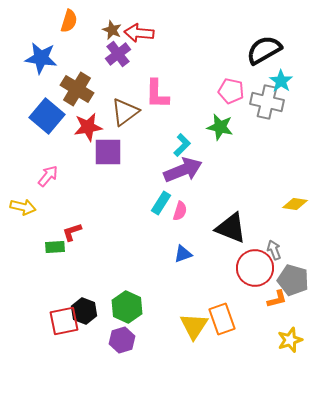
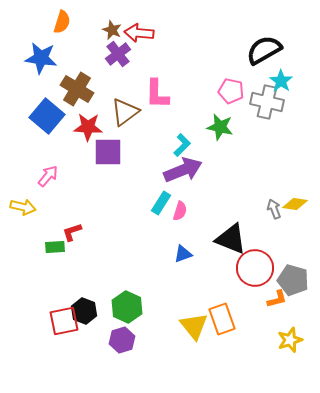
orange semicircle: moved 7 px left, 1 px down
red star: rotated 12 degrees clockwise
black triangle: moved 11 px down
gray arrow: moved 41 px up
yellow triangle: rotated 12 degrees counterclockwise
